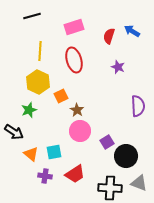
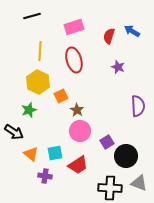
cyan square: moved 1 px right, 1 px down
red trapezoid: moved 3 px right, 9 px up
